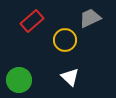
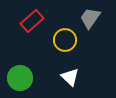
gray trapezoid: rotated 30 degrees counterclockwise
green circle: moved 1 px right, 2 px up
